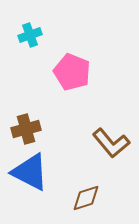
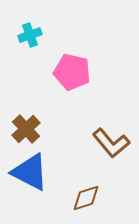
pink pentagon: rotated 9 degrees counterclockwise
brown cross: rotated 28 degrees counterclockwise
